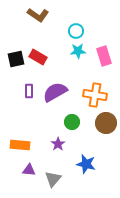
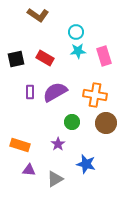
cyan circle: moved 1 px down
red rectangle: moved 7 px right, 1 px down
purple rectangle: moved 1 px right, 1 px down
orange rectangle: rotated 12 degrees clockwise
gray triangle: moved 2 px right; rotated 18 degrees clockwise
